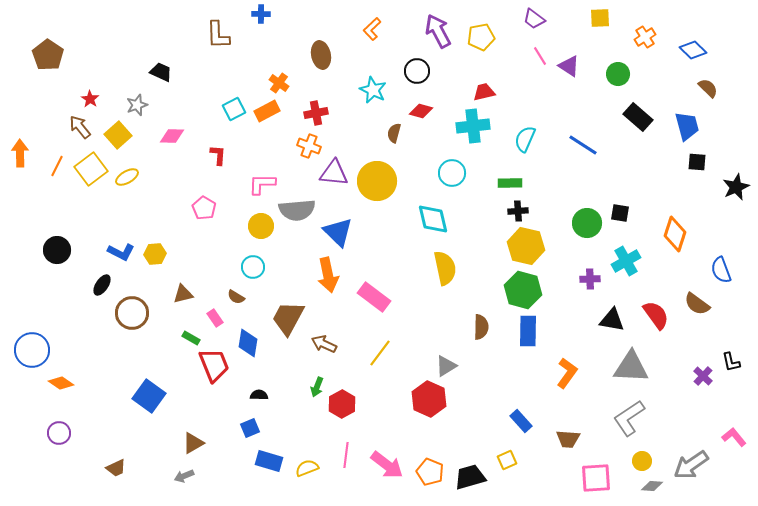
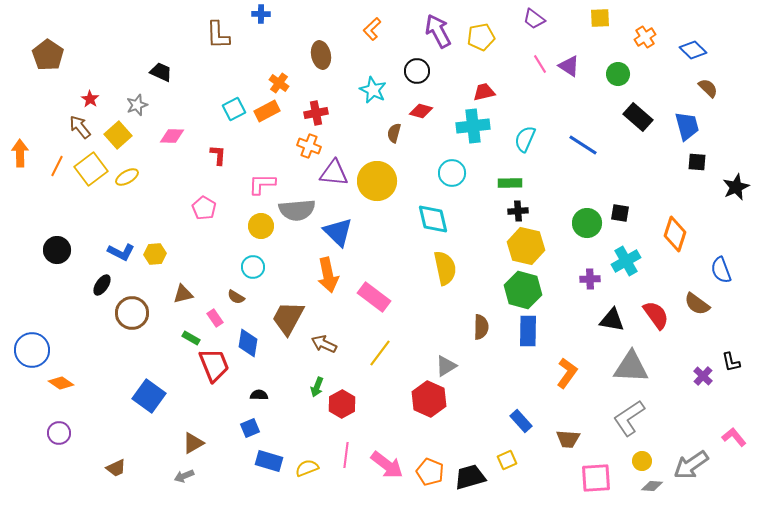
pink line at (540, 56): moved 8 px down
